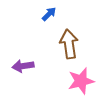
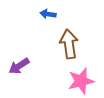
blue arrow: moved 1 px left; rotated 126 degrees counterclockwise
purple arrow: moved 4 px left; rotated 25 degrees counterclockwise
